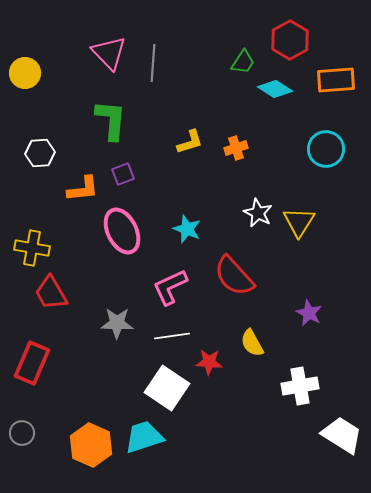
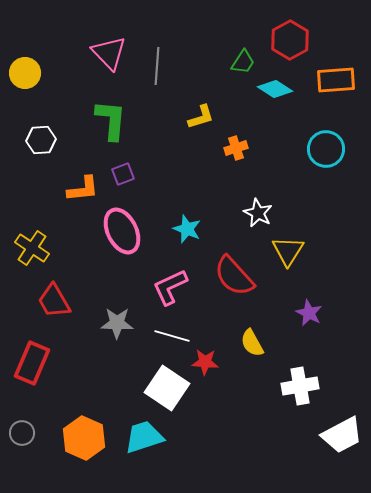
gray line: moved 4 px right, 3 px down
yellow L-shape: moved 11 px right, 25 px up
white hexagon: moved 1 px right, 13 px up
yellow triangle: moved 11 px left, 29 px down
yellow cross: rotated 24 degrees clockwise
red trapezoid: moved 3 px right, 8 px down
white line: rotated 24 degrees clockwise
red star: moved 4 px left
white trapezoid: rotated 120 degrees clockwise
orange hexagon: moved 7 px left, 7 px up
